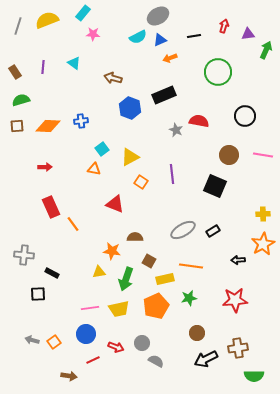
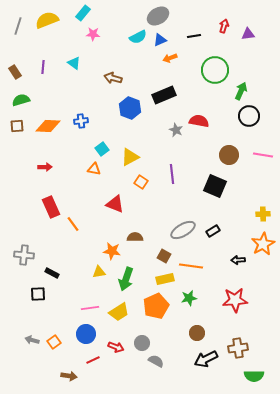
green arrow at (266, 50): moved 25 px left, 41 px down
green circle at (218, 72): moved 3 px left, 2 px up
black circle at (245, 116): moved 4 px right
brown square at (149, 261): moved 15 px right, 5 px up
yellow trapezoid at (119, 309): moved 3 px down; rotated 20 degrees counterclockwise
